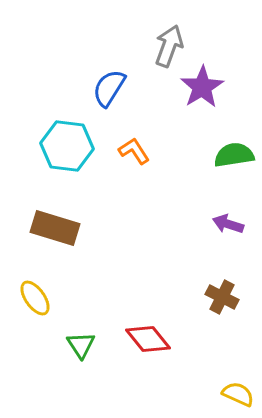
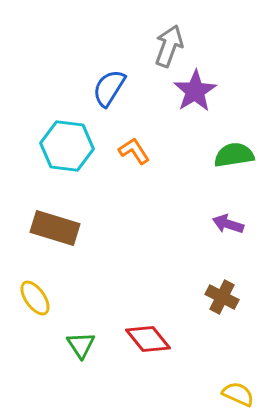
purple star: moved 7 px left, 4 px down
